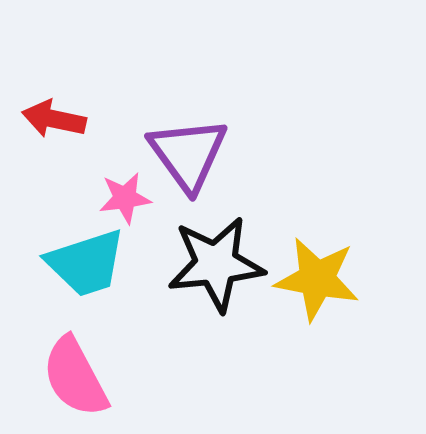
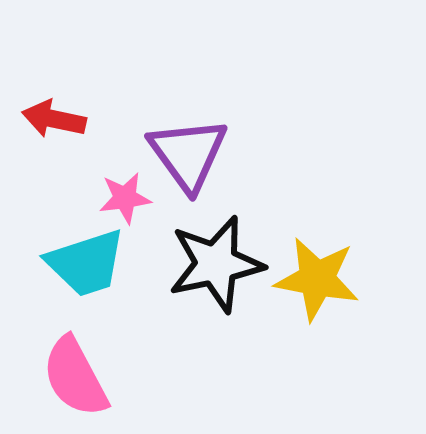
black star: rotated 6 degrees counterclockwise
